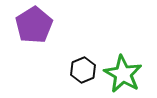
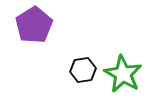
black hexagon: rotated 15 degrees clockwise
